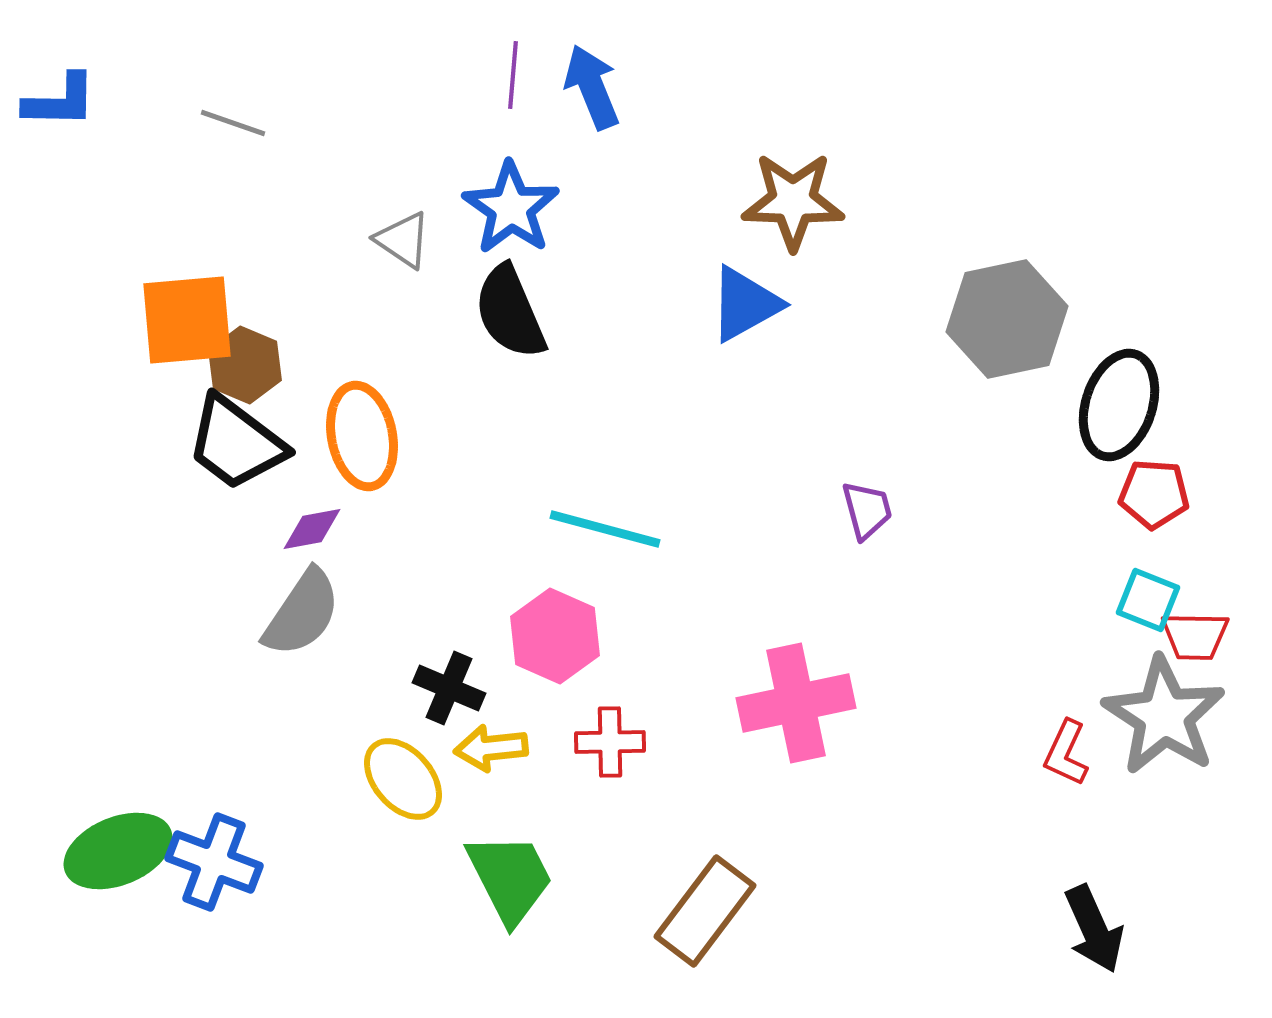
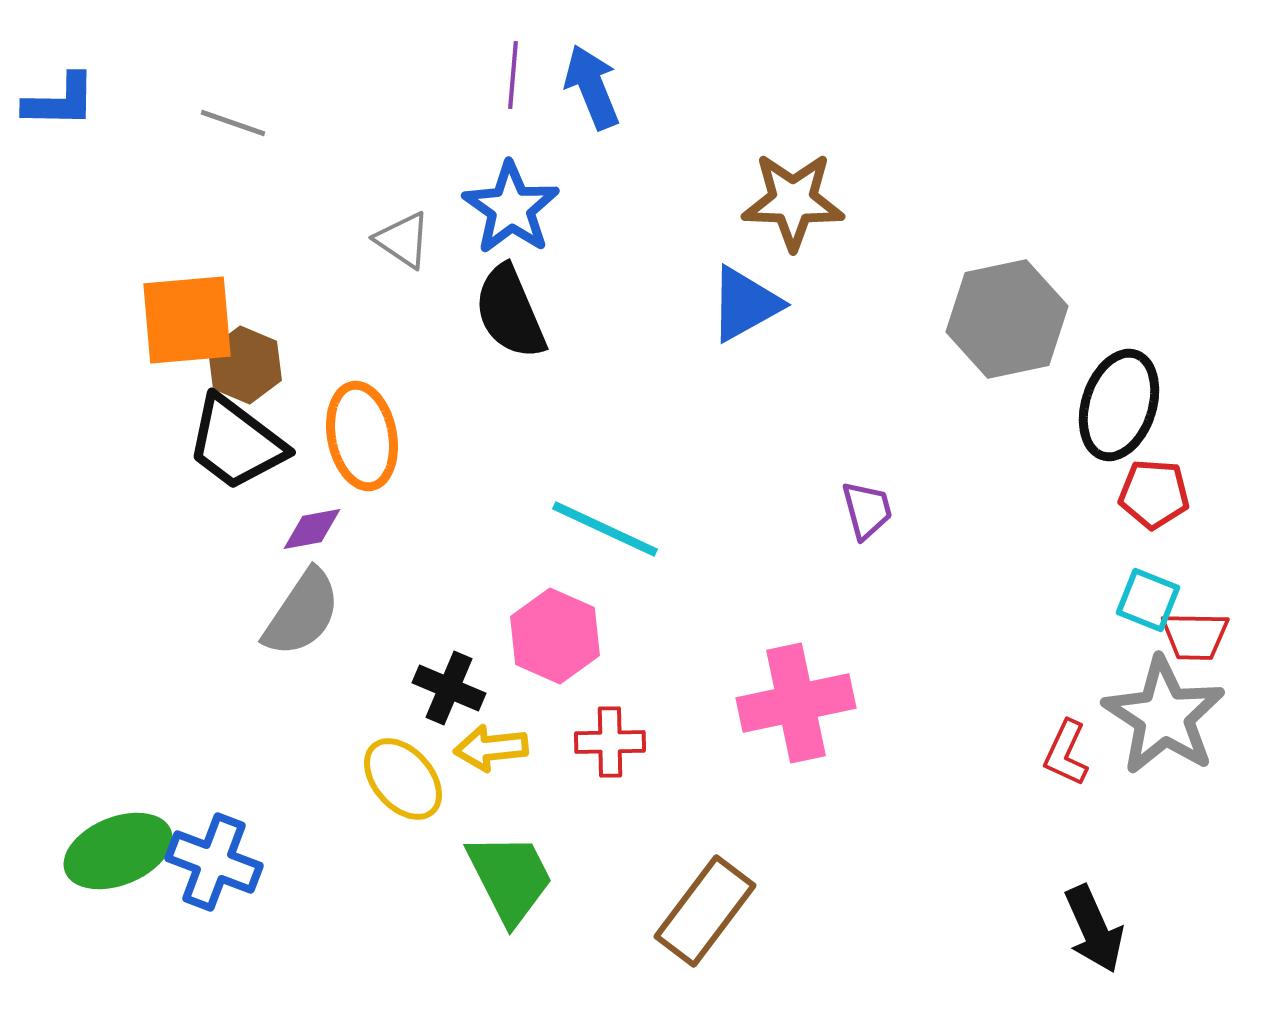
cyan line: rotated 10 degrees clockwise
